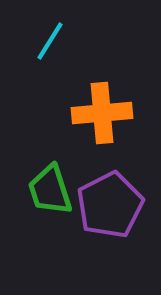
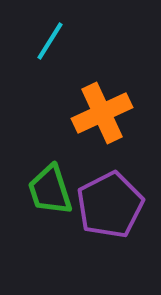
orange cross: rotated 20 degrees counterclockwise
